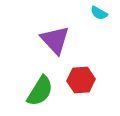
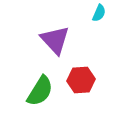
cyan semicircle: rotated 96 degrees counterclockwise
